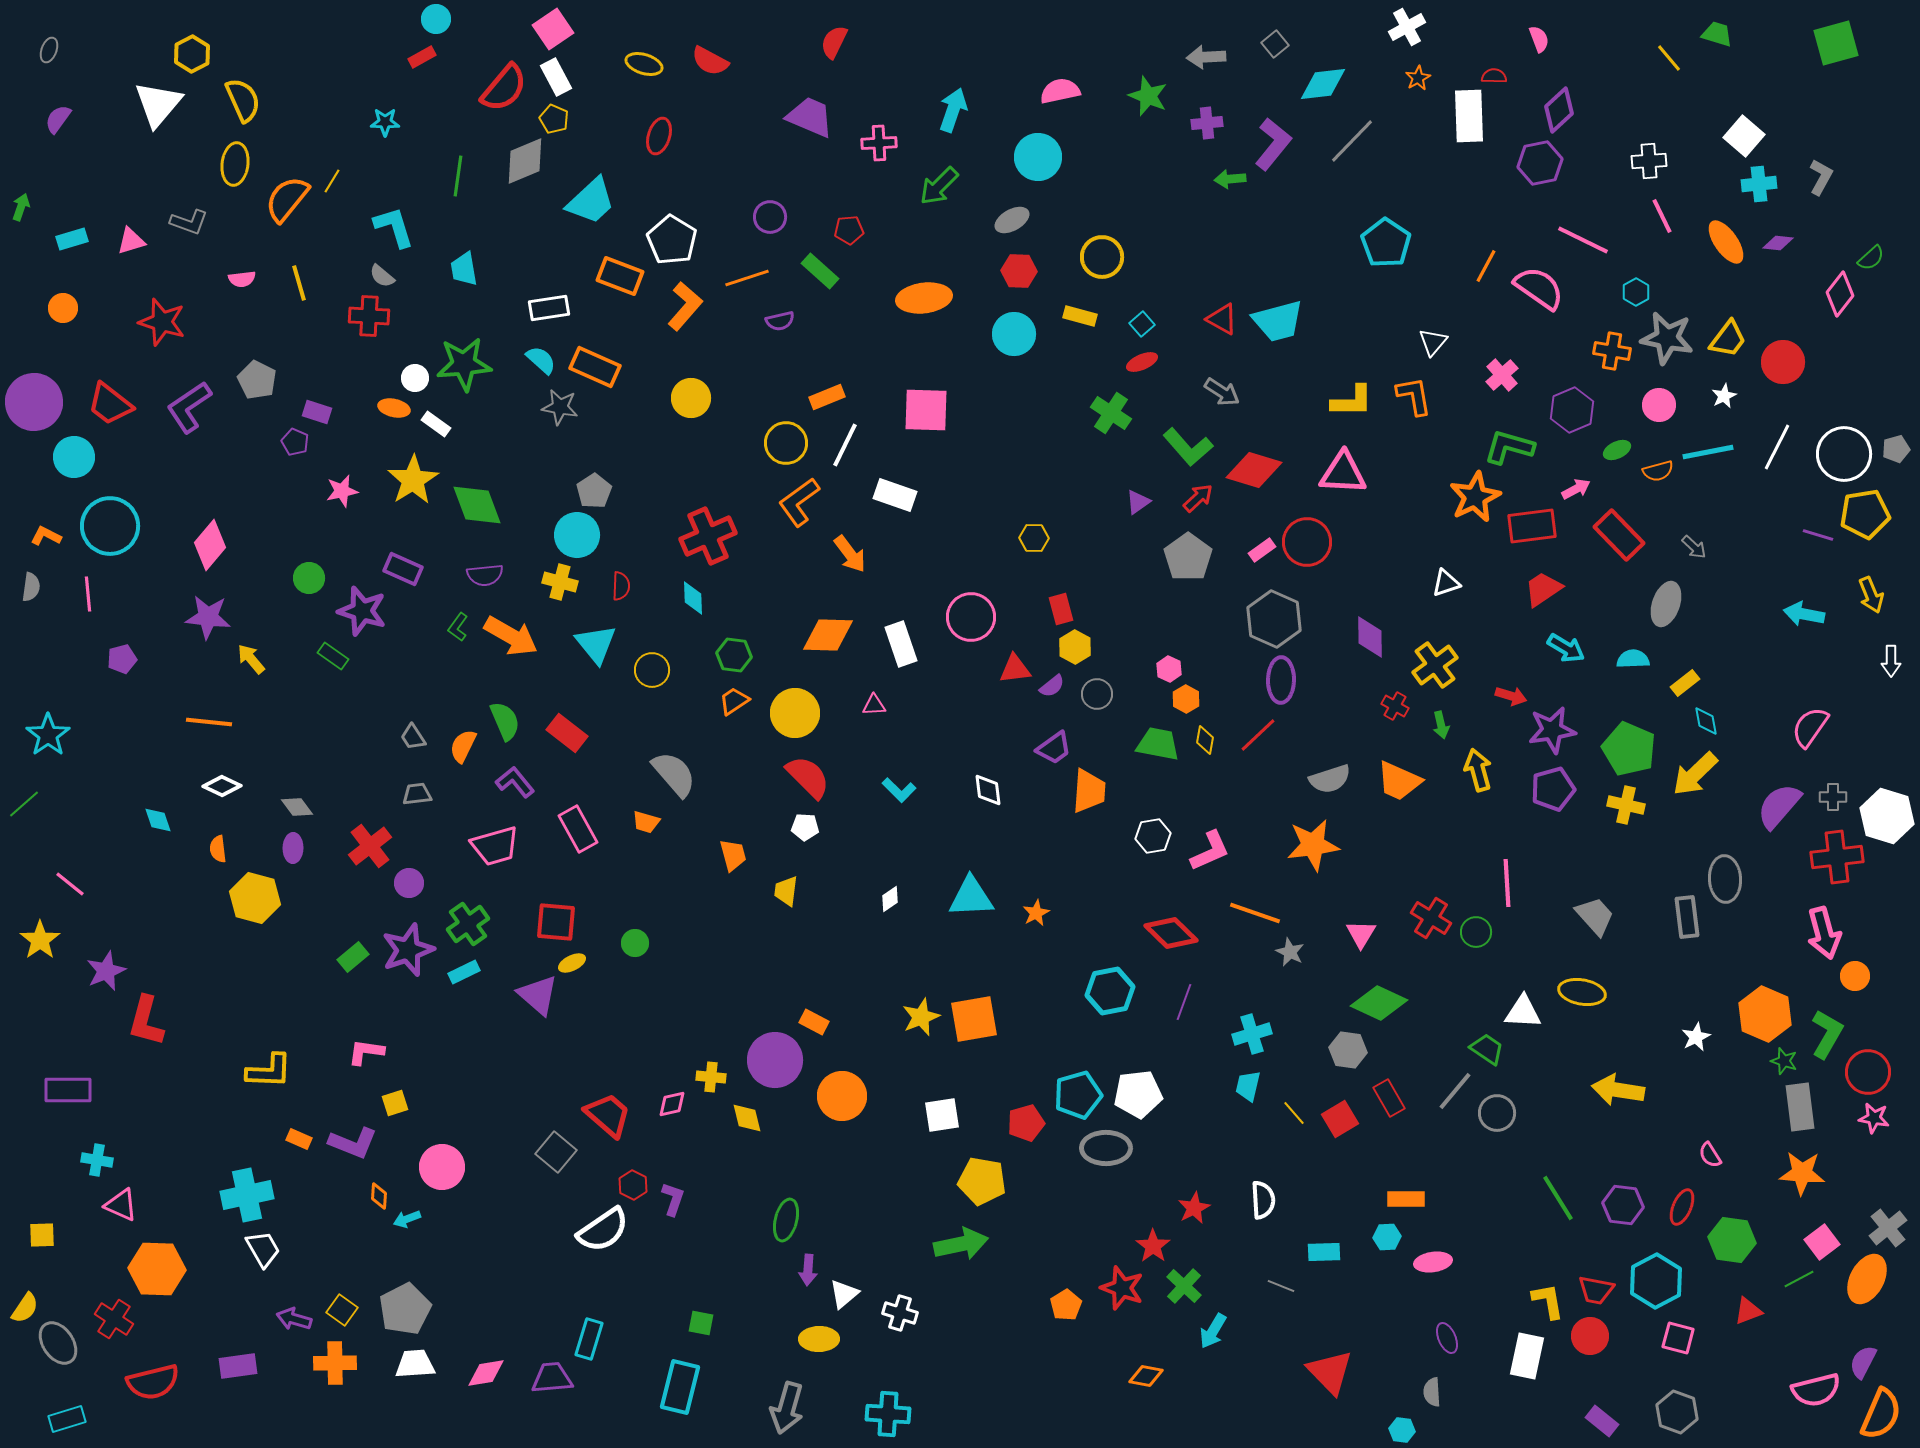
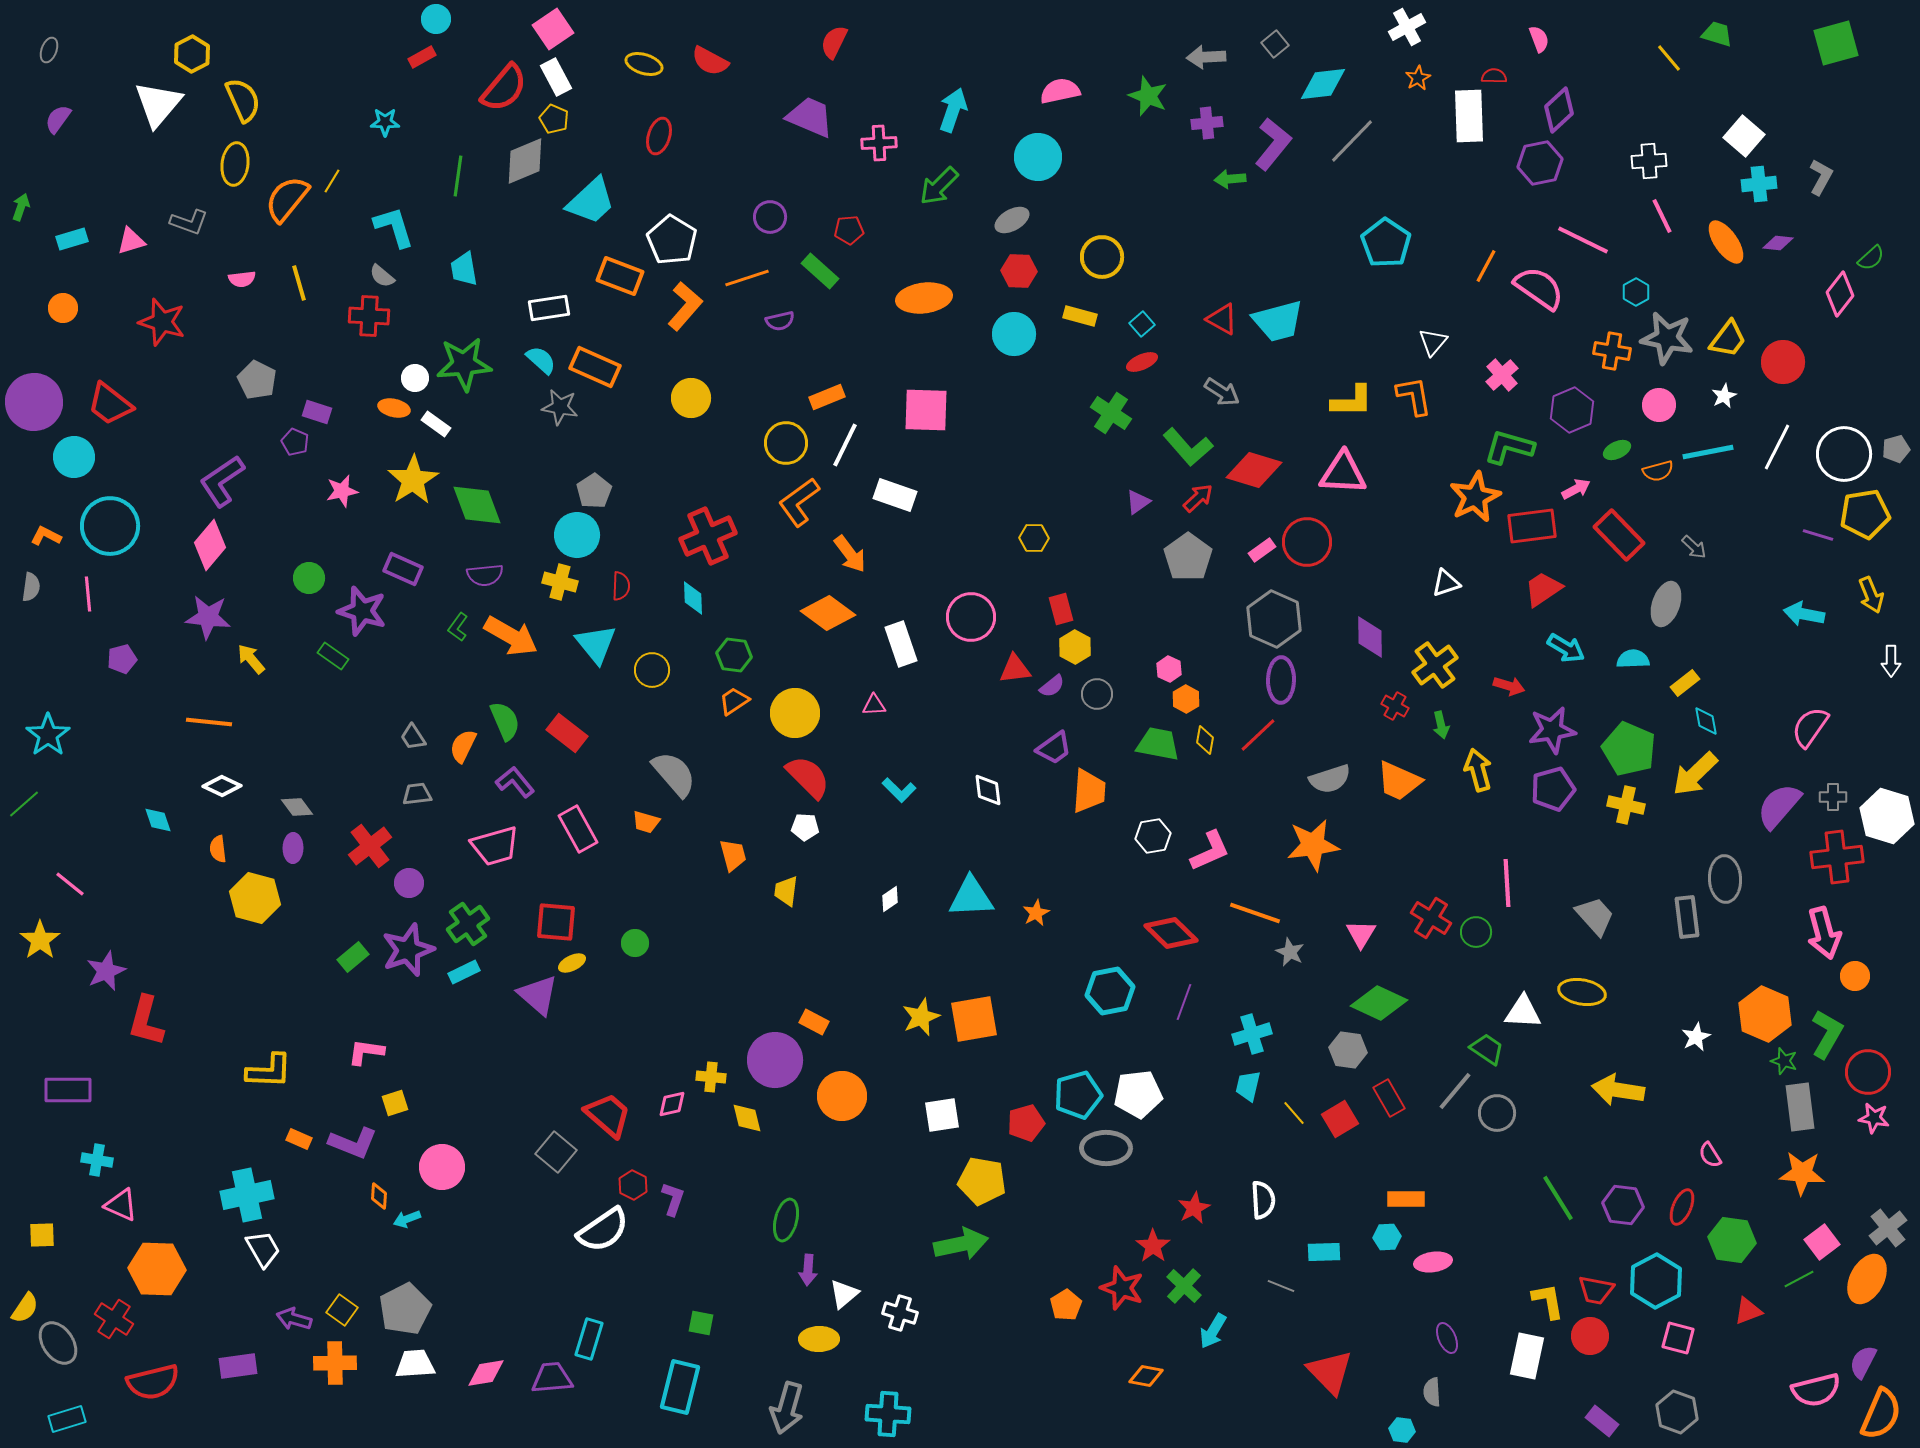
purple L-shape at (189, 407): moved 33 px right, 74 px down
orange diamond at (828, 635): moved 22 px up; rotated 34 degrees clockwise
red arrow at (1511, 696): moved 2 px left, 10 px up
